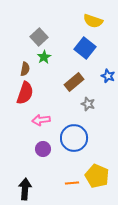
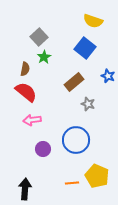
red semicircle: moved 1 px right, 1 px up; rotated 70 degrees counterclockwise
pink arrow: moved 9 px left
blue circle: moved 2 px right, 2 px down
